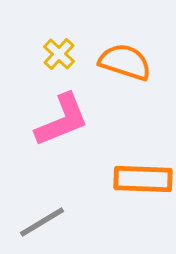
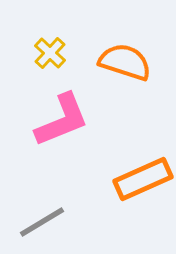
yellow cross: moved 9 px left, 1 px up
orange rectangle: rotated 26 degrees counterclockwise
